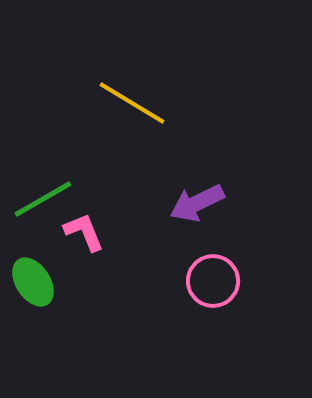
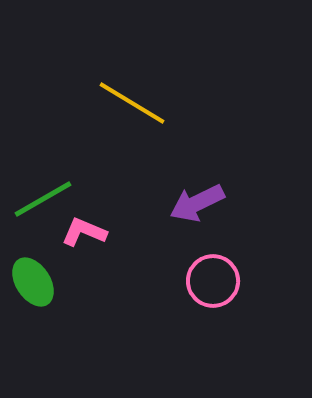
pink L-shape: rotated 45 degrees counterclockwise
